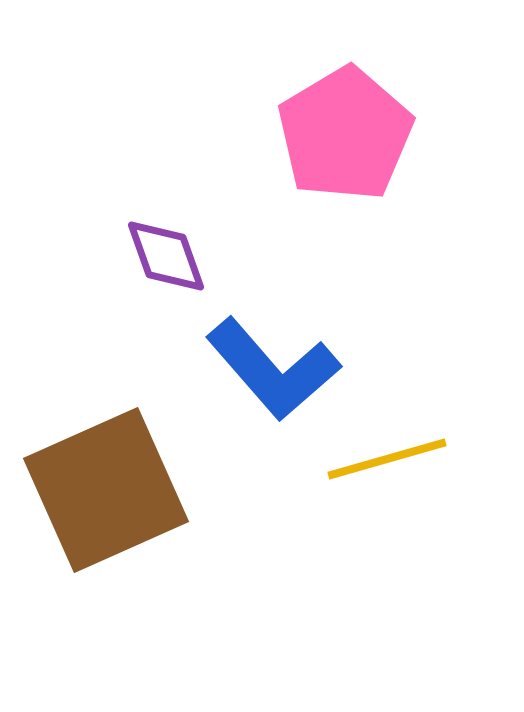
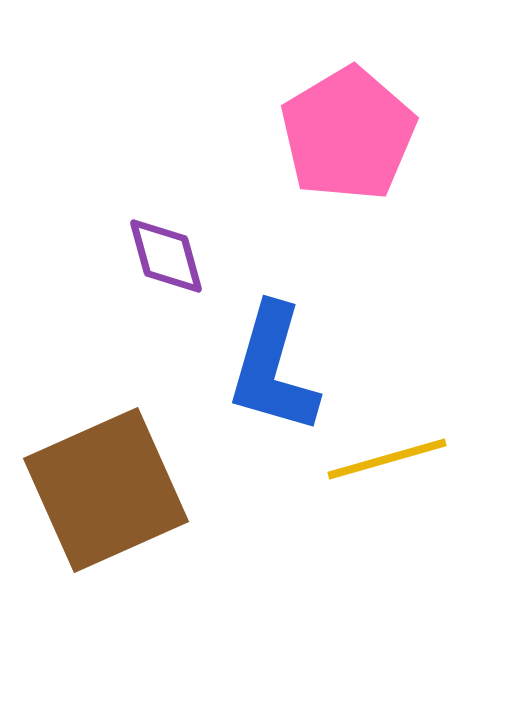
pink pentagon: moved 3 px right
purple diamond: rotated 4 degrees clockwise
blue L-shape: rotated 57 degrees clockwise
